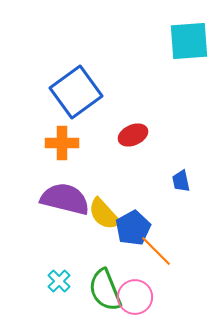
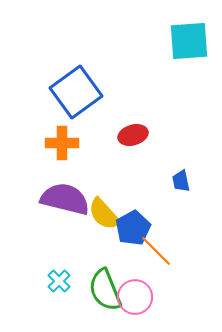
red ellipse: rotated 8 degrees clockwise
